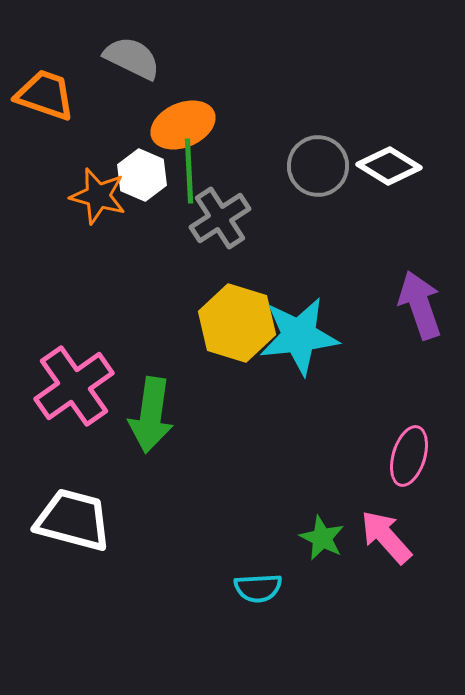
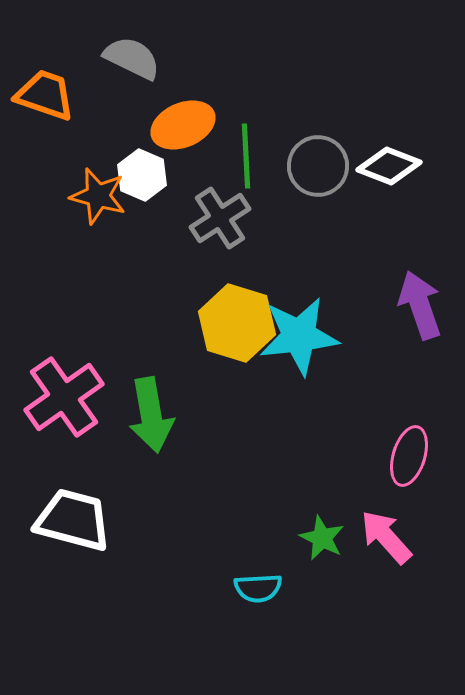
white diamond: rotated 10 degrees counterclockwise
green line: moved 57 px right, 15 px up
pink cross: moved 10 px left, 11 px down
green arrow: rotated 18 degrees counterclockwise
